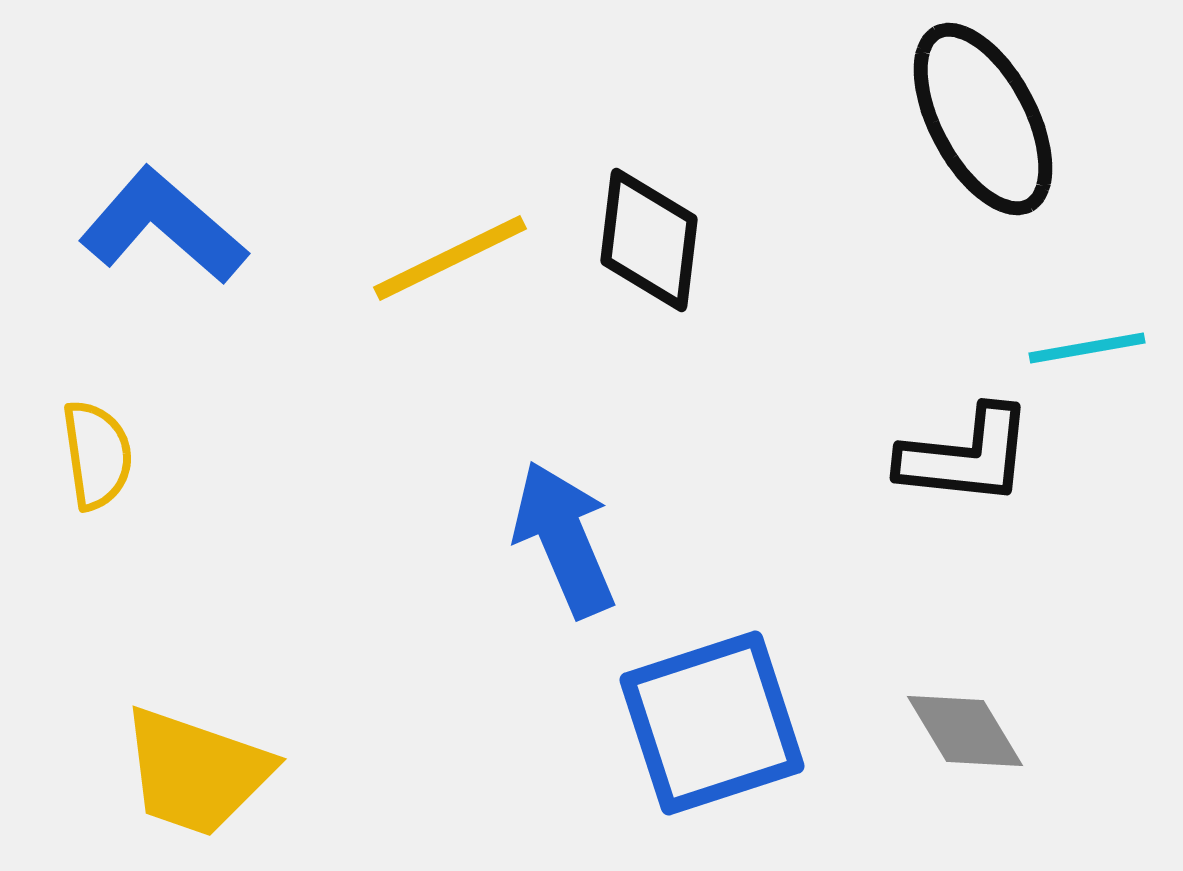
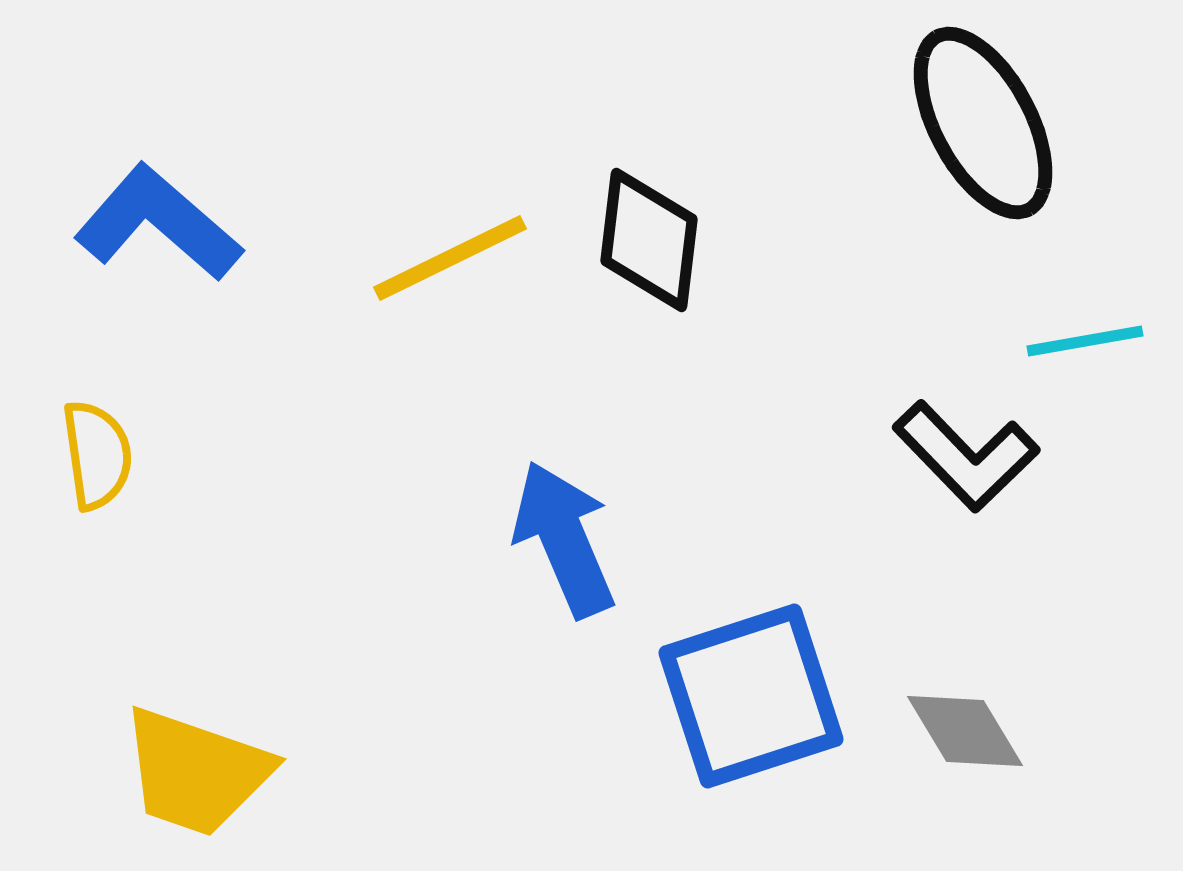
black ellipse: moved 4 px down
blue L-shape: moved 5 px left, 3 px up
cyan line: moved 2 px left, 7 px up
black L-shape: rotated 40 degrees clockwise
blue square: moved 39 px right, 27 px up
